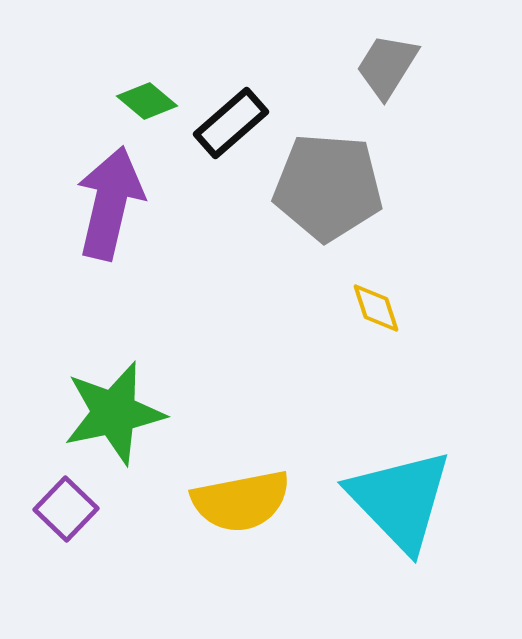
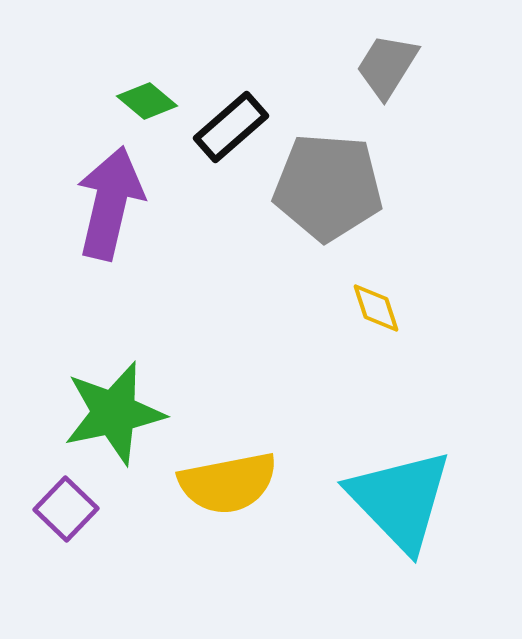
black rectangle: moved 4 px down
yellow semicircle: moved 13 px left, 18 px up
